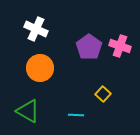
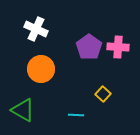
pink cross: moved 2 px left, 1 px down; rotated 15 degrees counterclockwise
orange circle: moved 1 px right, 1 px down
green triangle: moved 5 px left, 1 px up
